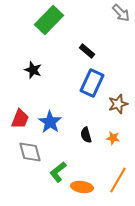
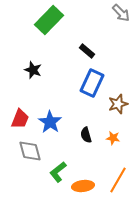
gray diamond: moved 1 px up
orange ellipse: moved 1 px right, 1 px up; rotated 15 degrees counterclockwise
